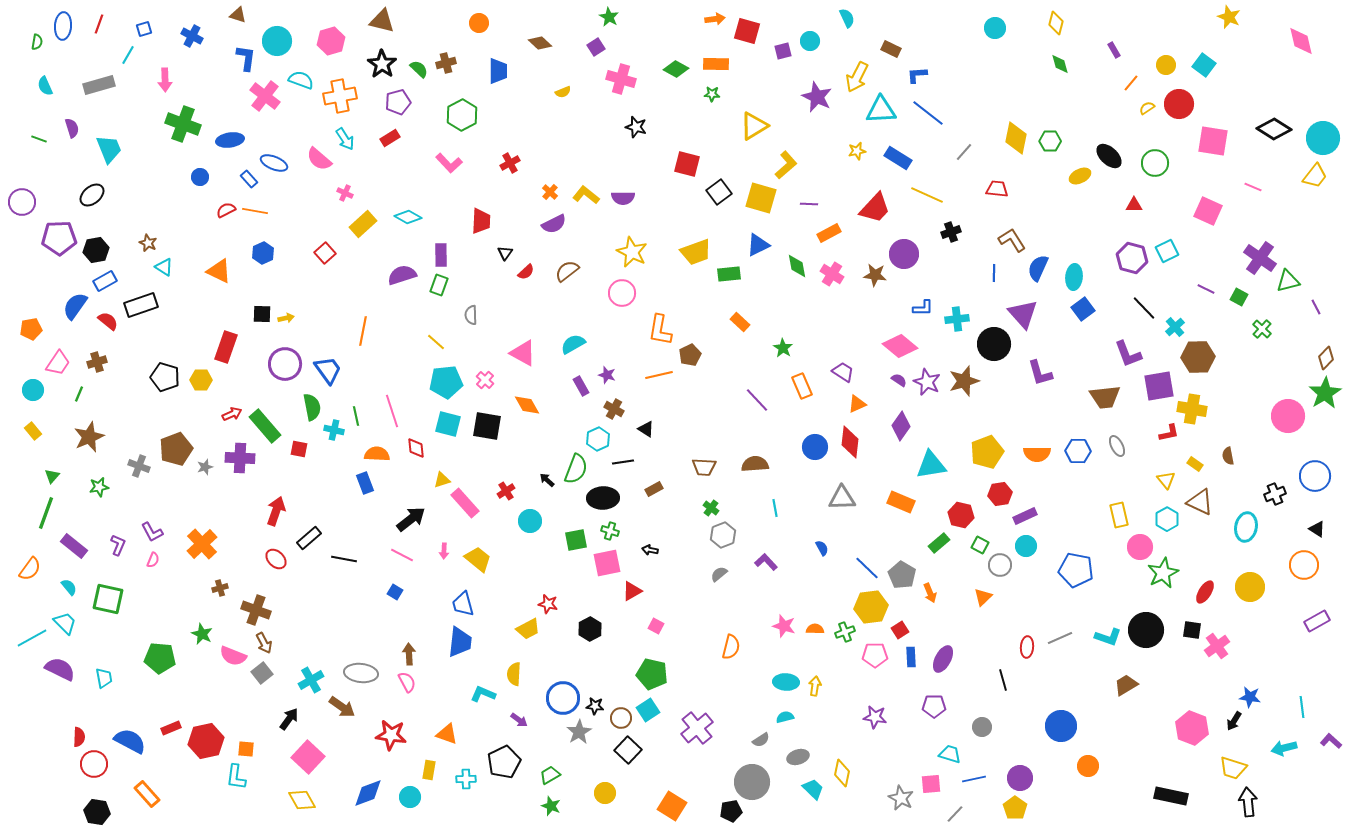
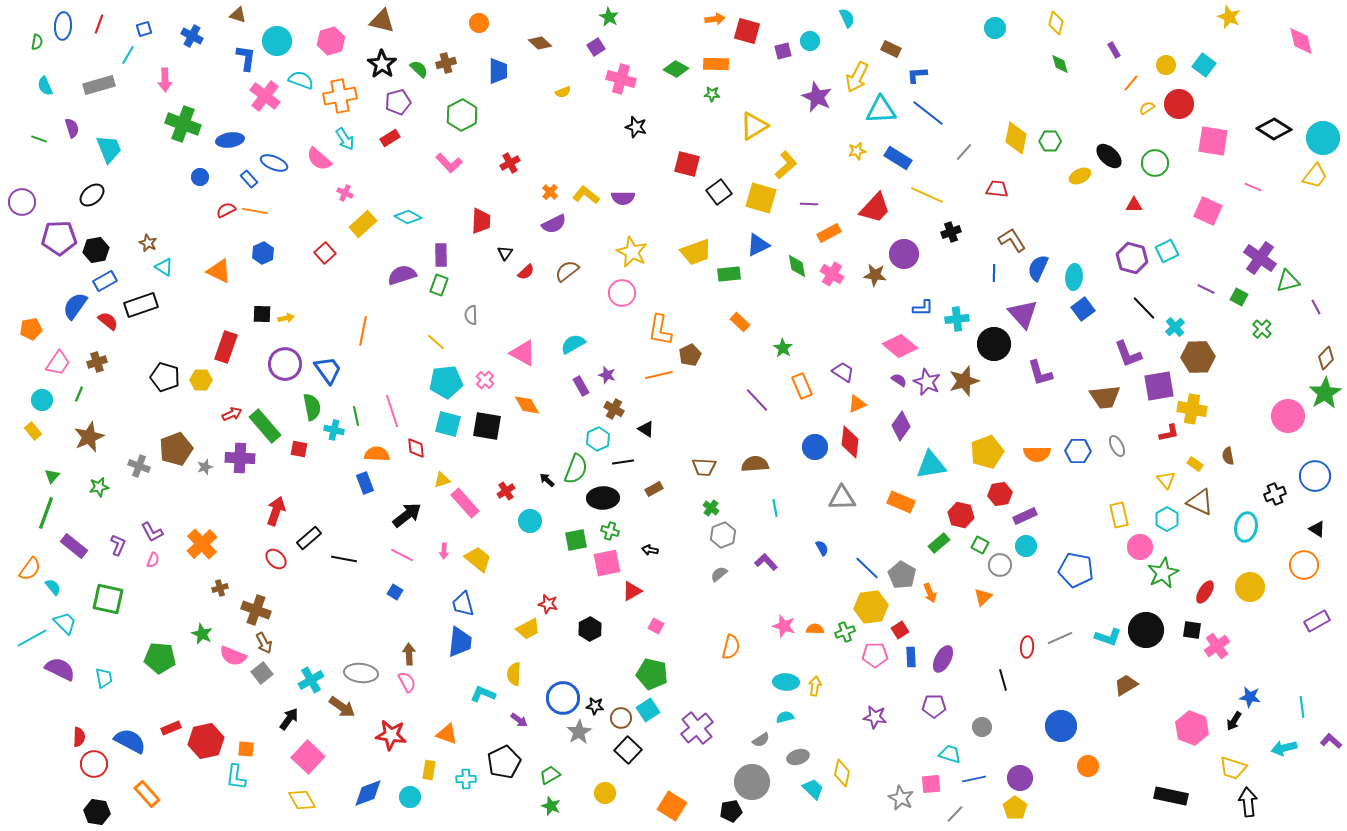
cyan circle at (33, 390): moved 9 px right, 10 px down
black arrow at (411, 519): moved 4 px left, 4 px up
cyan semicircle at (69, 587): moved 16 px left
